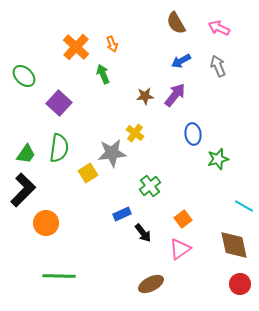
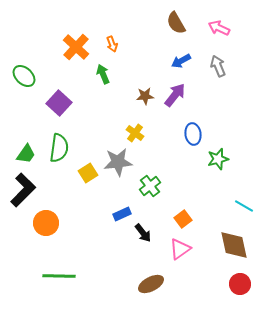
gray star: moved 6 px right, 9 px down
